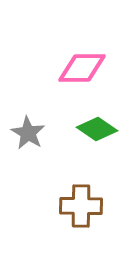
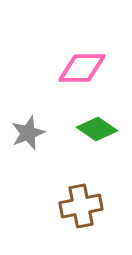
gray star: rotated 20 degrees clockwise
brown cross: rotated 12 degrees counterclockwise
